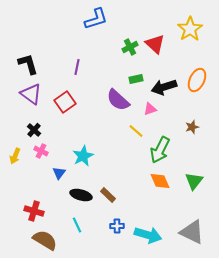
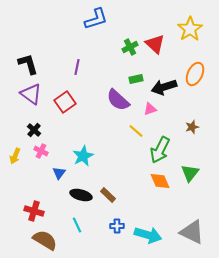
orange ellipse: moved 2 px left, 6 px up
green triangle: moved 4 px left, 8 px up
